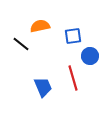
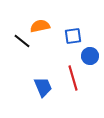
black line: moved 1 px right, 3 px up
